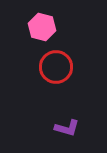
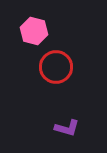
pink hexagon: moved 8 px left, 4 px down
